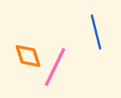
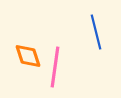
pink line: rotated 18 degrees counterclockwise
